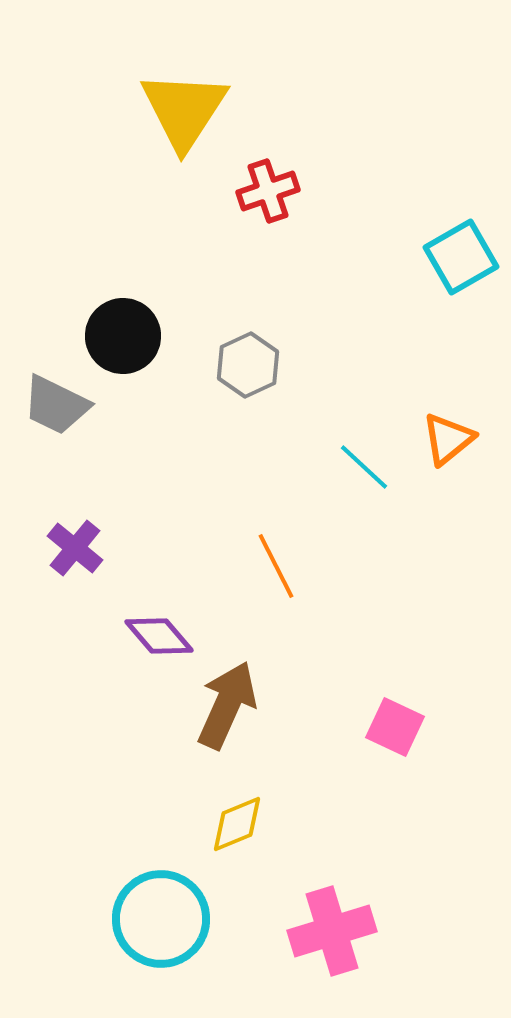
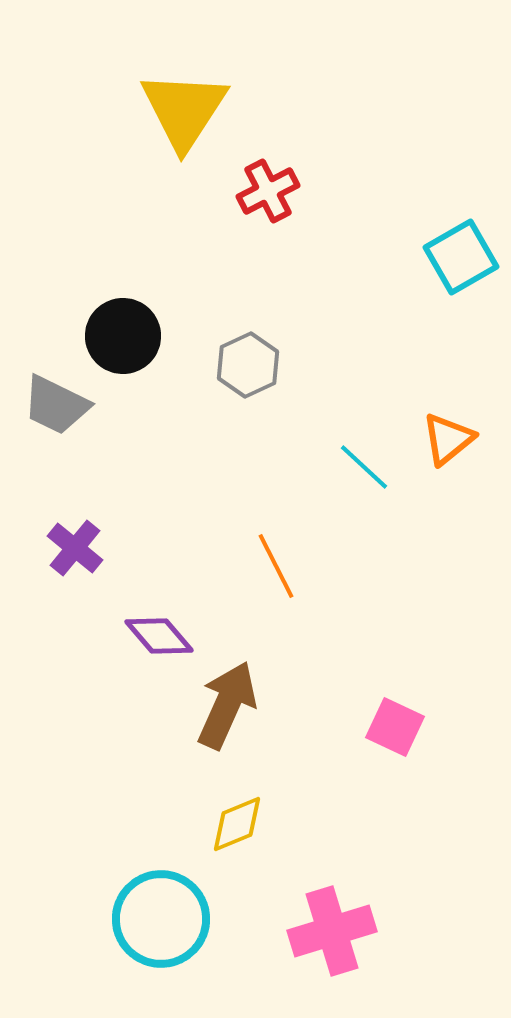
red cross: rotated 8 degrees counterclockwise
